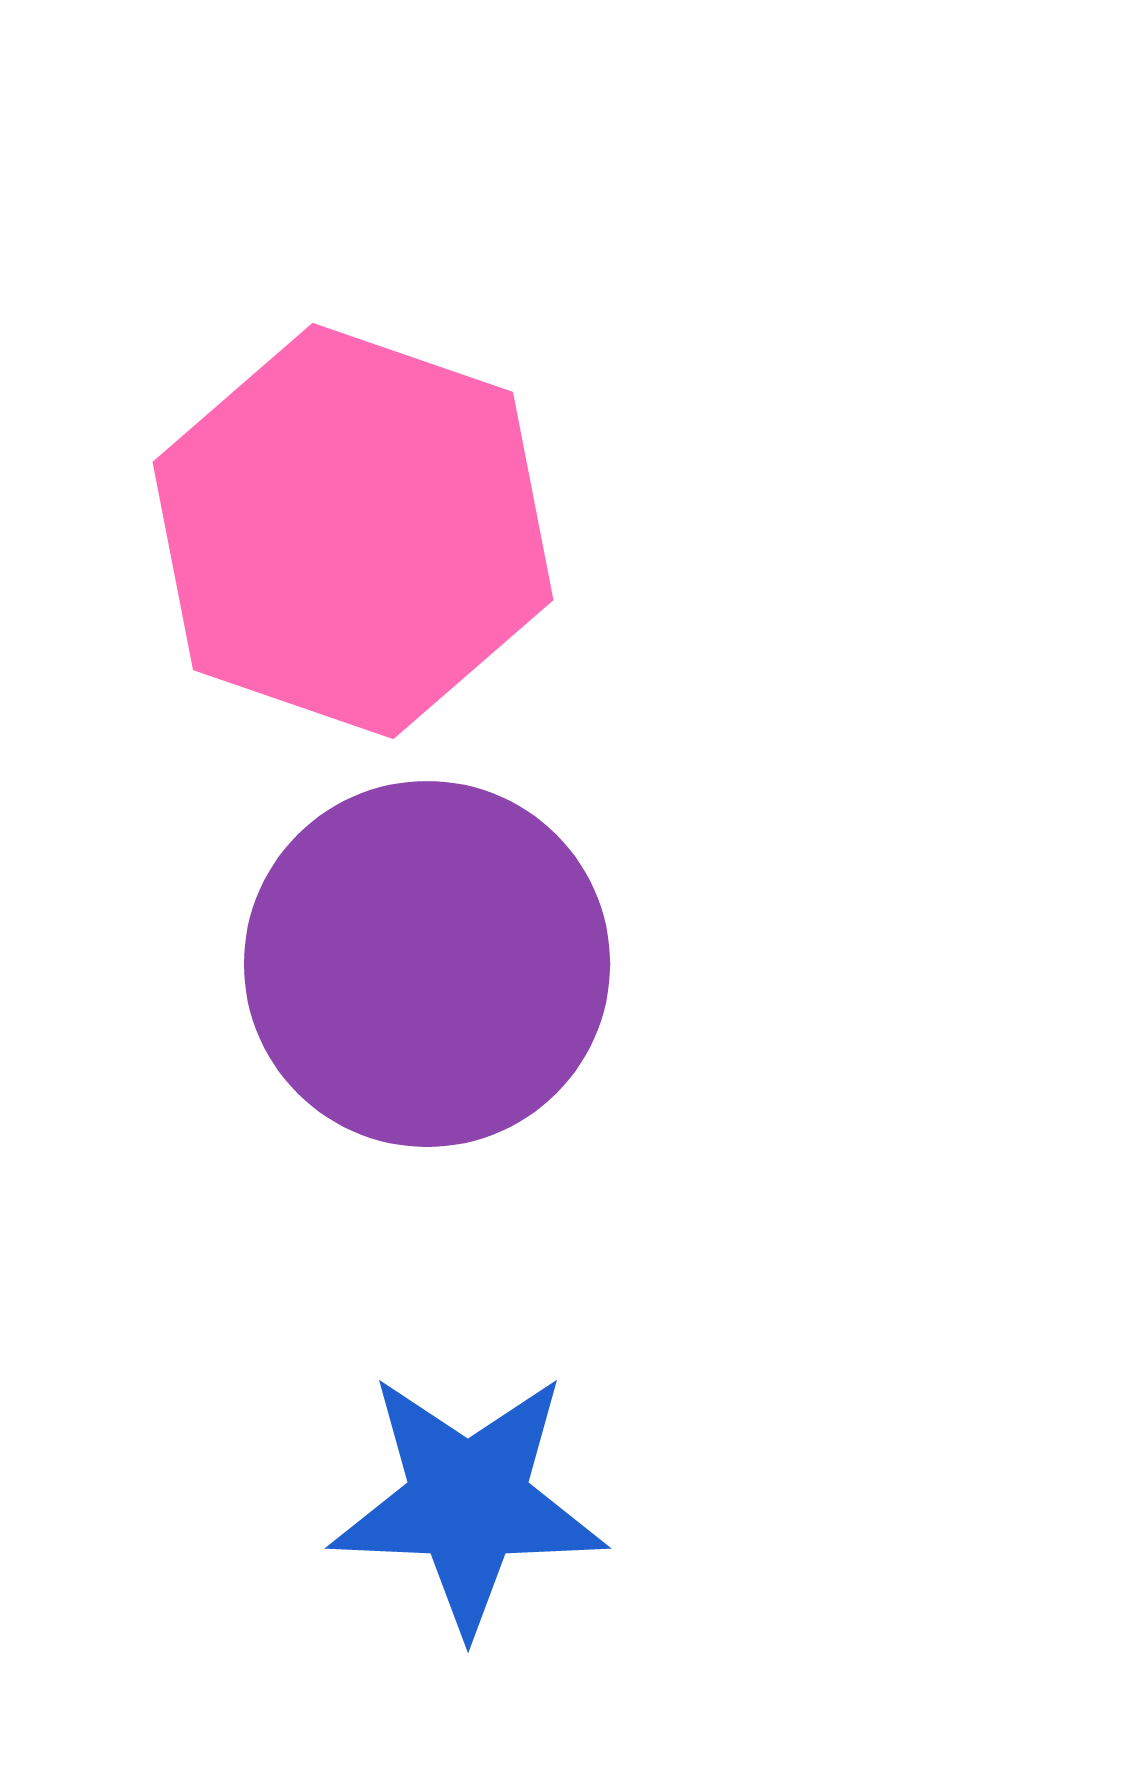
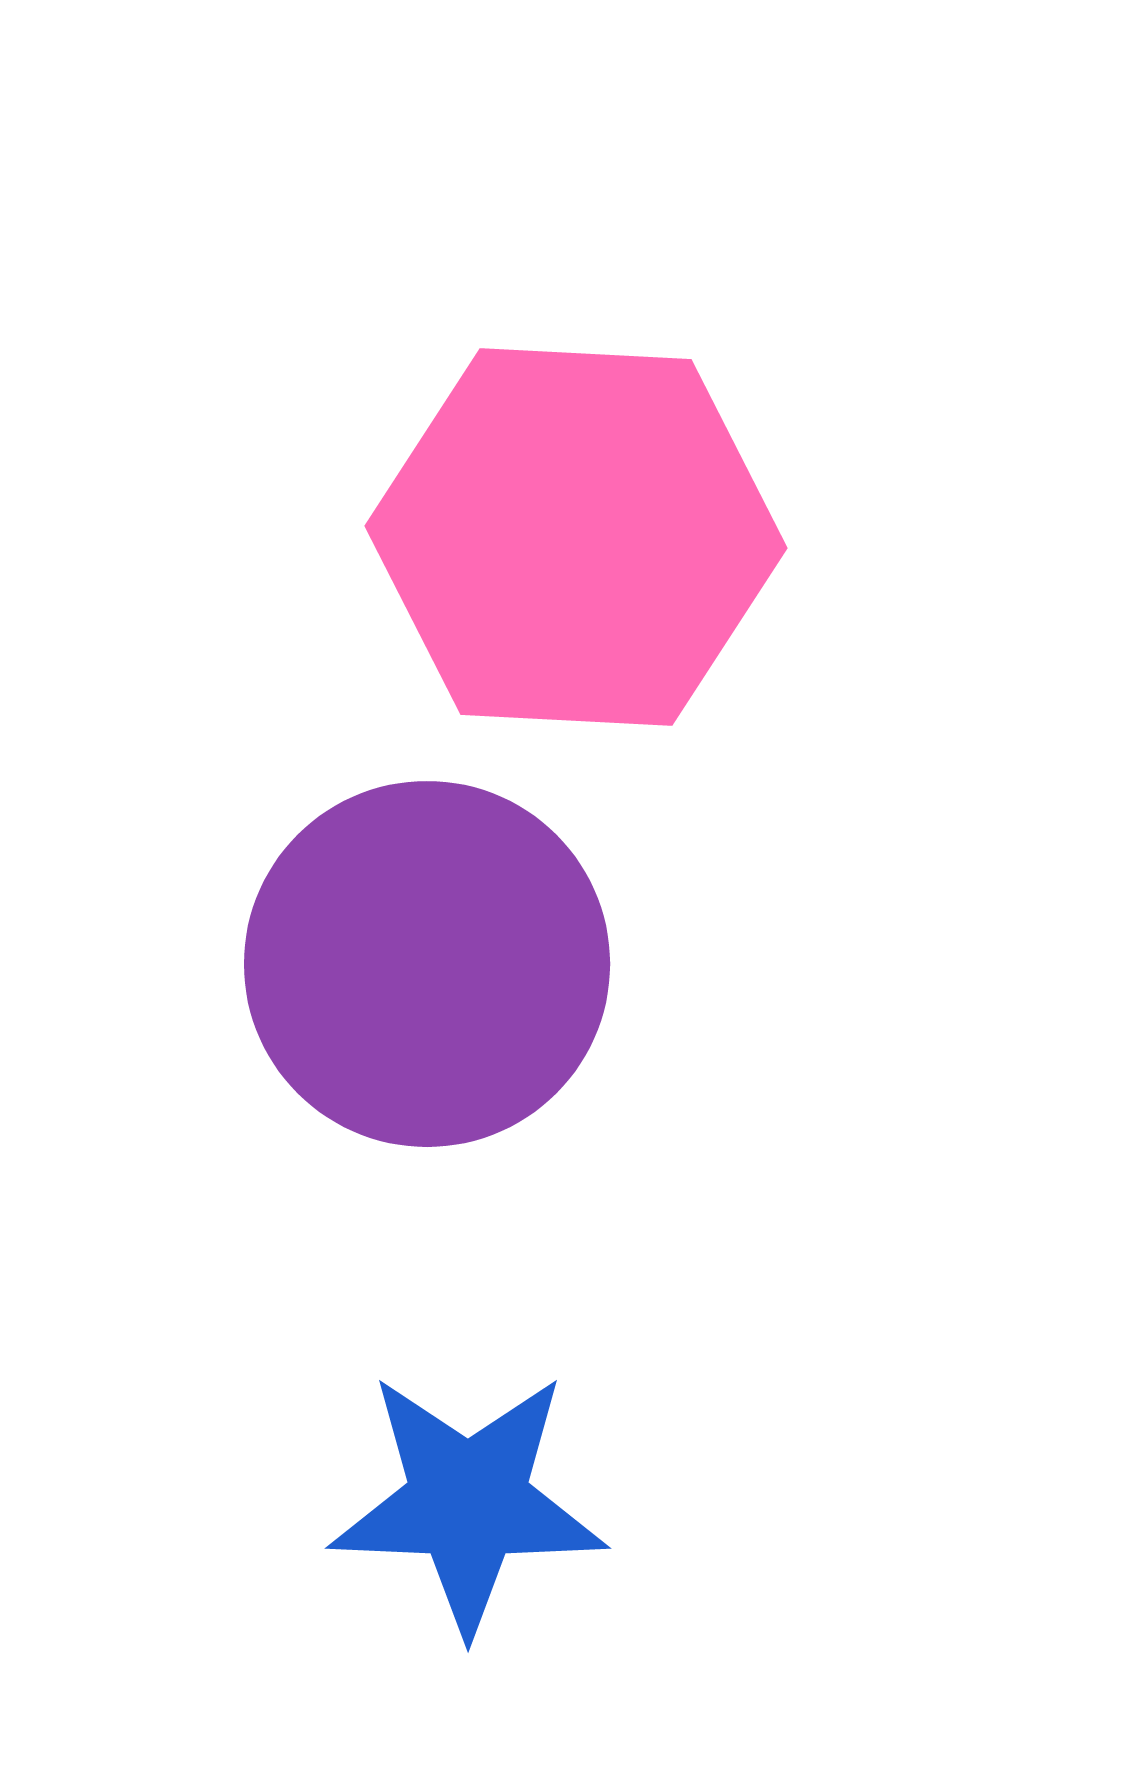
pink hexagon: moved 223 px right, 6 px down; rotated 16 degrees counterclockwise
